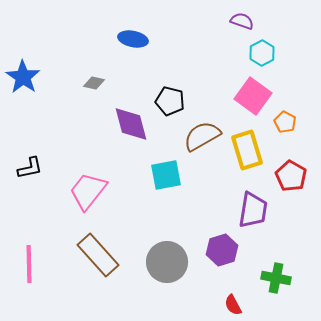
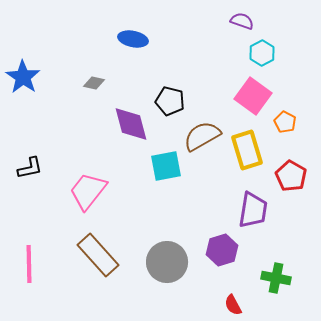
cyan square: moved 9 px up
